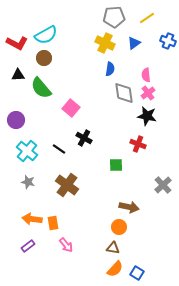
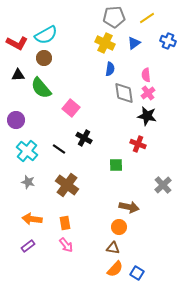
orange rectangle: moved 12 px right
